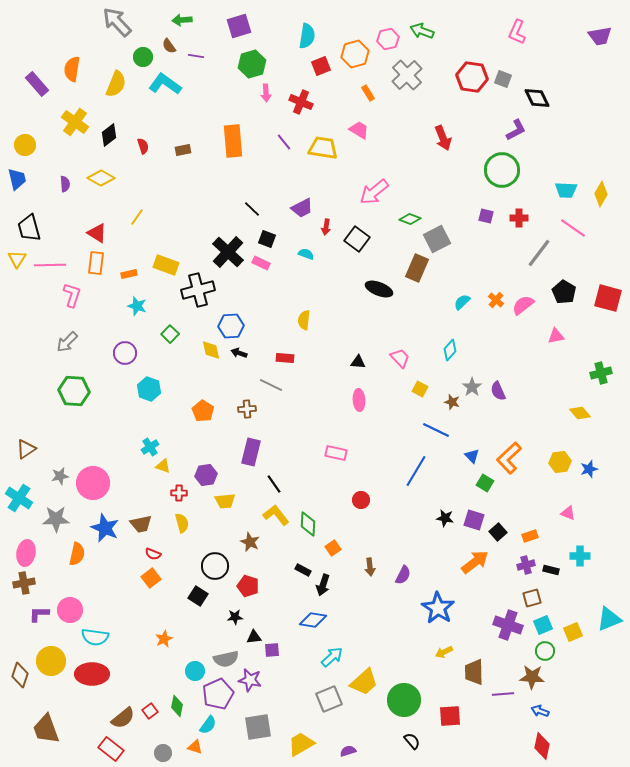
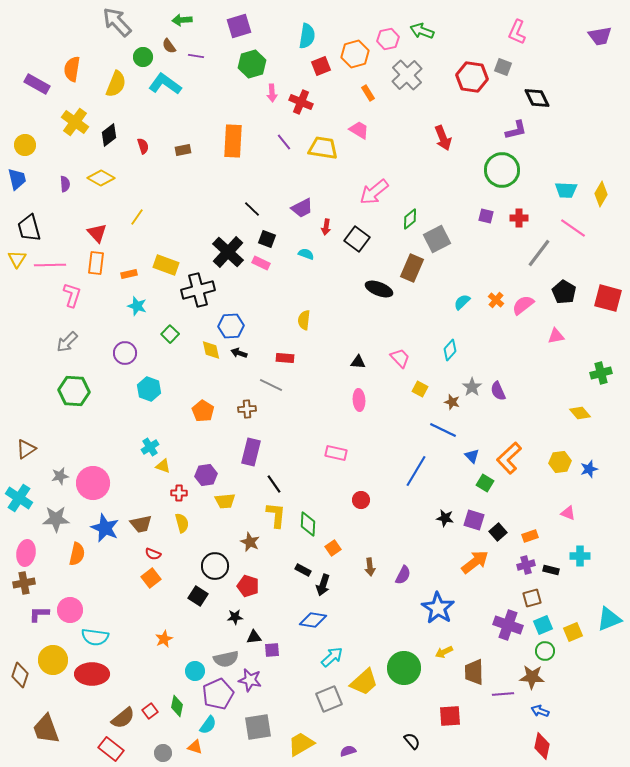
gray square at (503, 79): moved 12 px up
purple rectangle at (37, 84): rotated 20 degrees counterclockwise
pink arrow at (266, 93): moved 6 px right
purple L-shape at (516, 130): rotated 15 degrees clockwise
orange rectangle at (233, 141): rotated 8 degrees clockwise
green diamond at (410, 219): rotated 60 degrees counterclockwise
red triangle at (97, 233): rotated 15 degrees clockwise
brown rectangle at (417, 268): moved 5 px left
blue line at (436, 430): moved 7 px right
yellow L-shape at (276, 515): rotated 44 degrees clockwise
yellow circle at (51, 661): moved 2 px right, 1 px up
green circle at (404, 700): moved 32 px up
